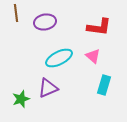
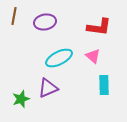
brown line: moved 2 px left, 3 px down; rotated 18 degrees clockwise
cyan rectangle: rotated 18 degrees counterclockwise
